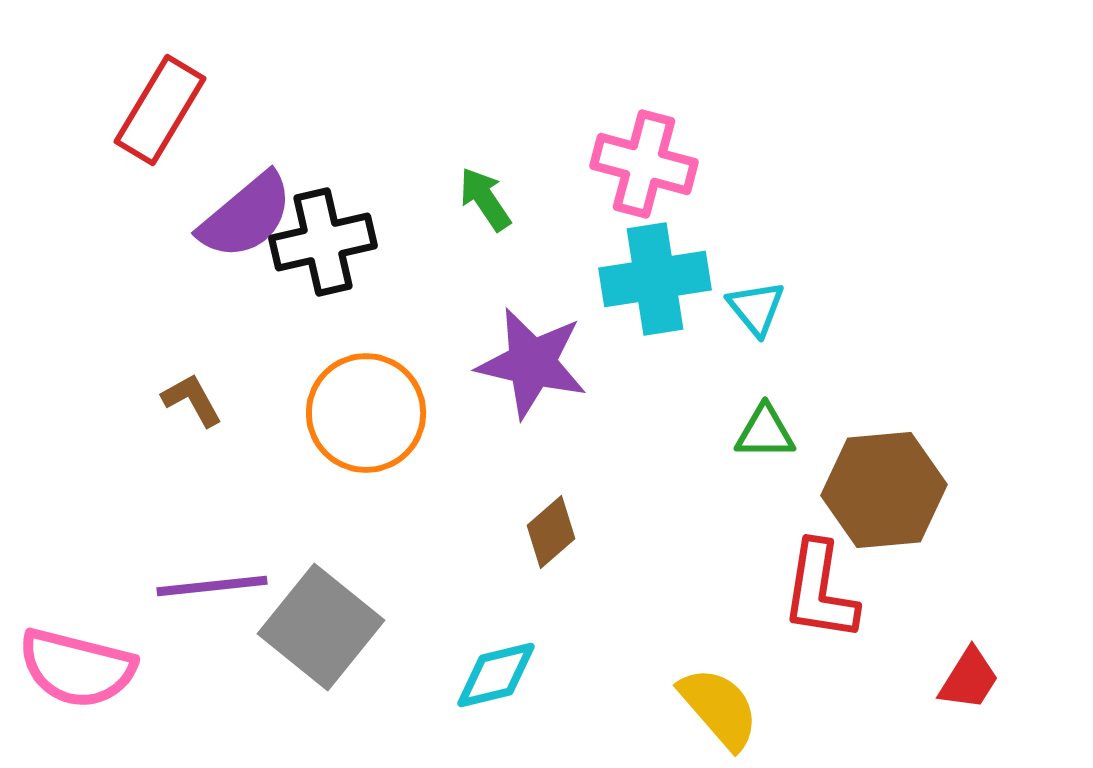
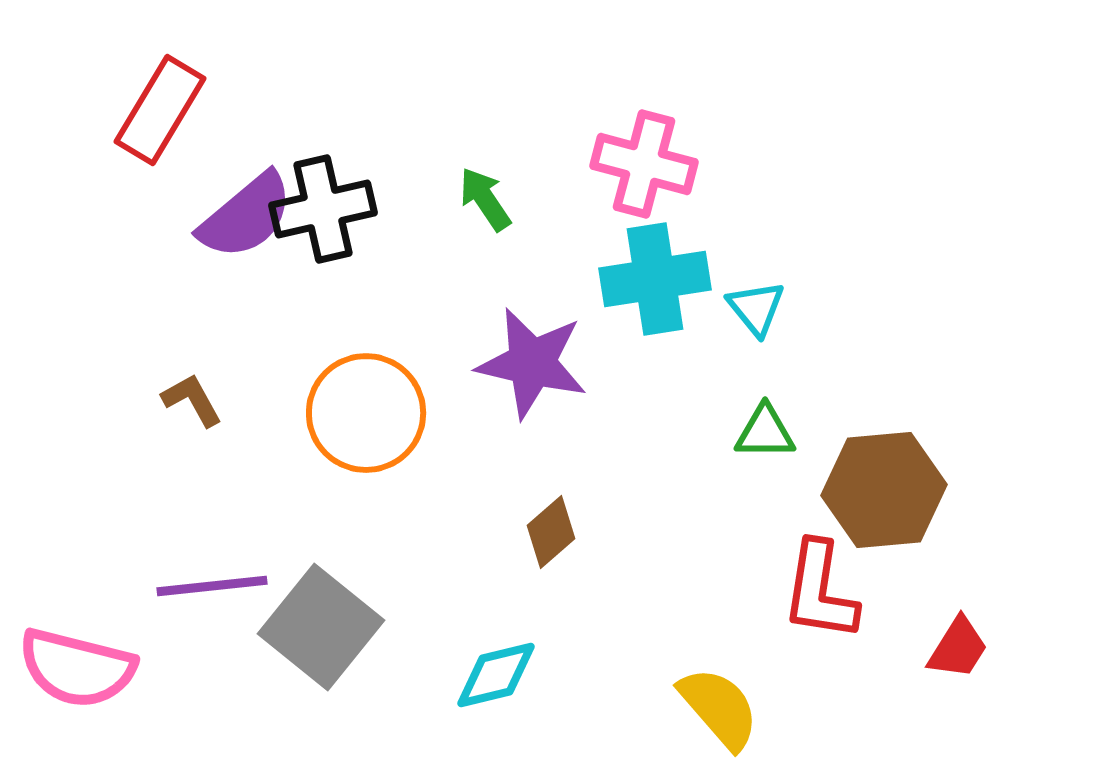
black cross: moved 33 px up
red trapezoid: moved 11 px left, 31 px up
